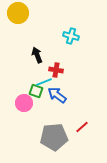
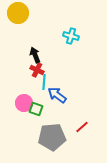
black arrow: moved 2 px left
red cross: moved 19 px left; rotated 16 degrees clockwise
cyan line: rotated 63 degrees counterclockwise
green square: moved 18 px down
gray pentagon: moved 2 px left
